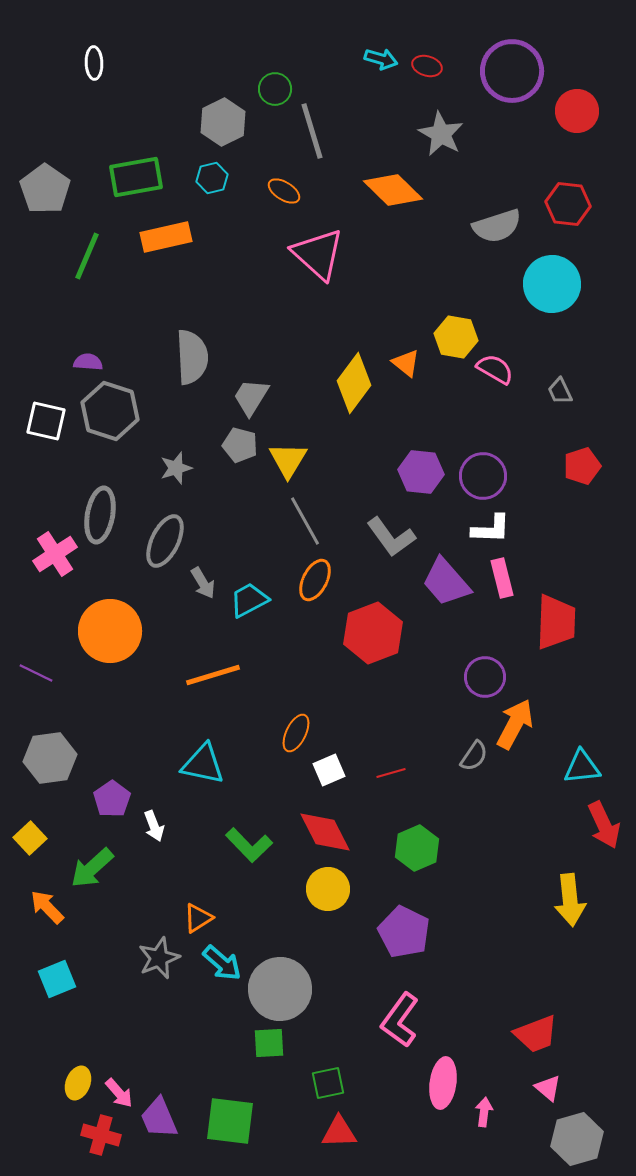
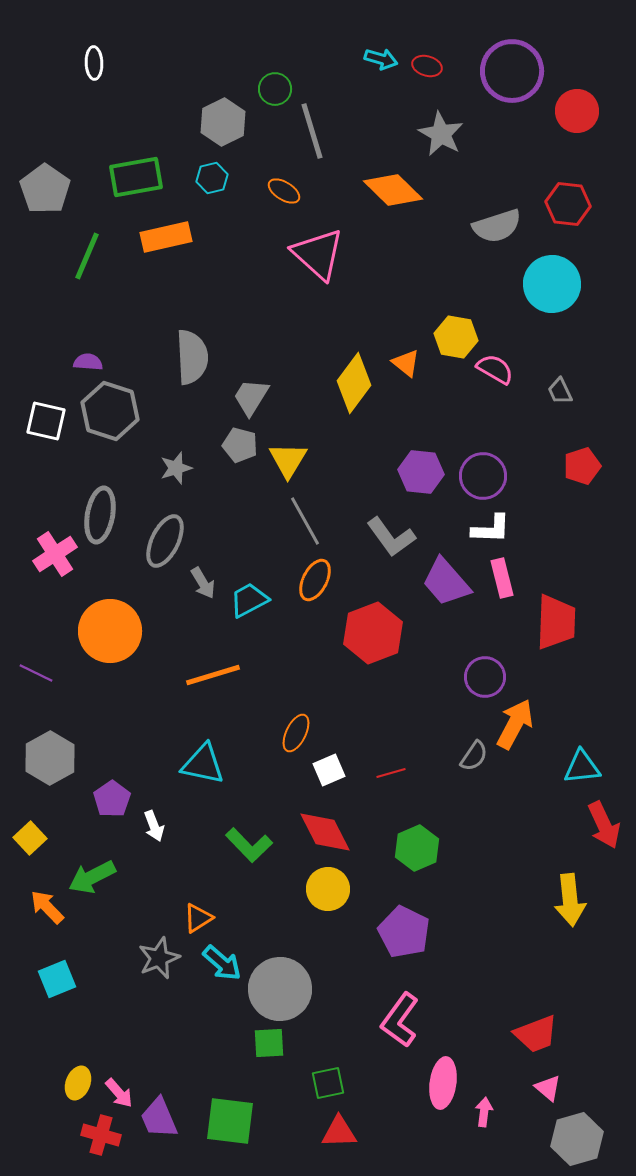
gray hexagon at (50, 758): rotated 21 degrees counterclockwise
green arrow at (92, 868): moved 9 px down; rotated 15 degrees clockwise
